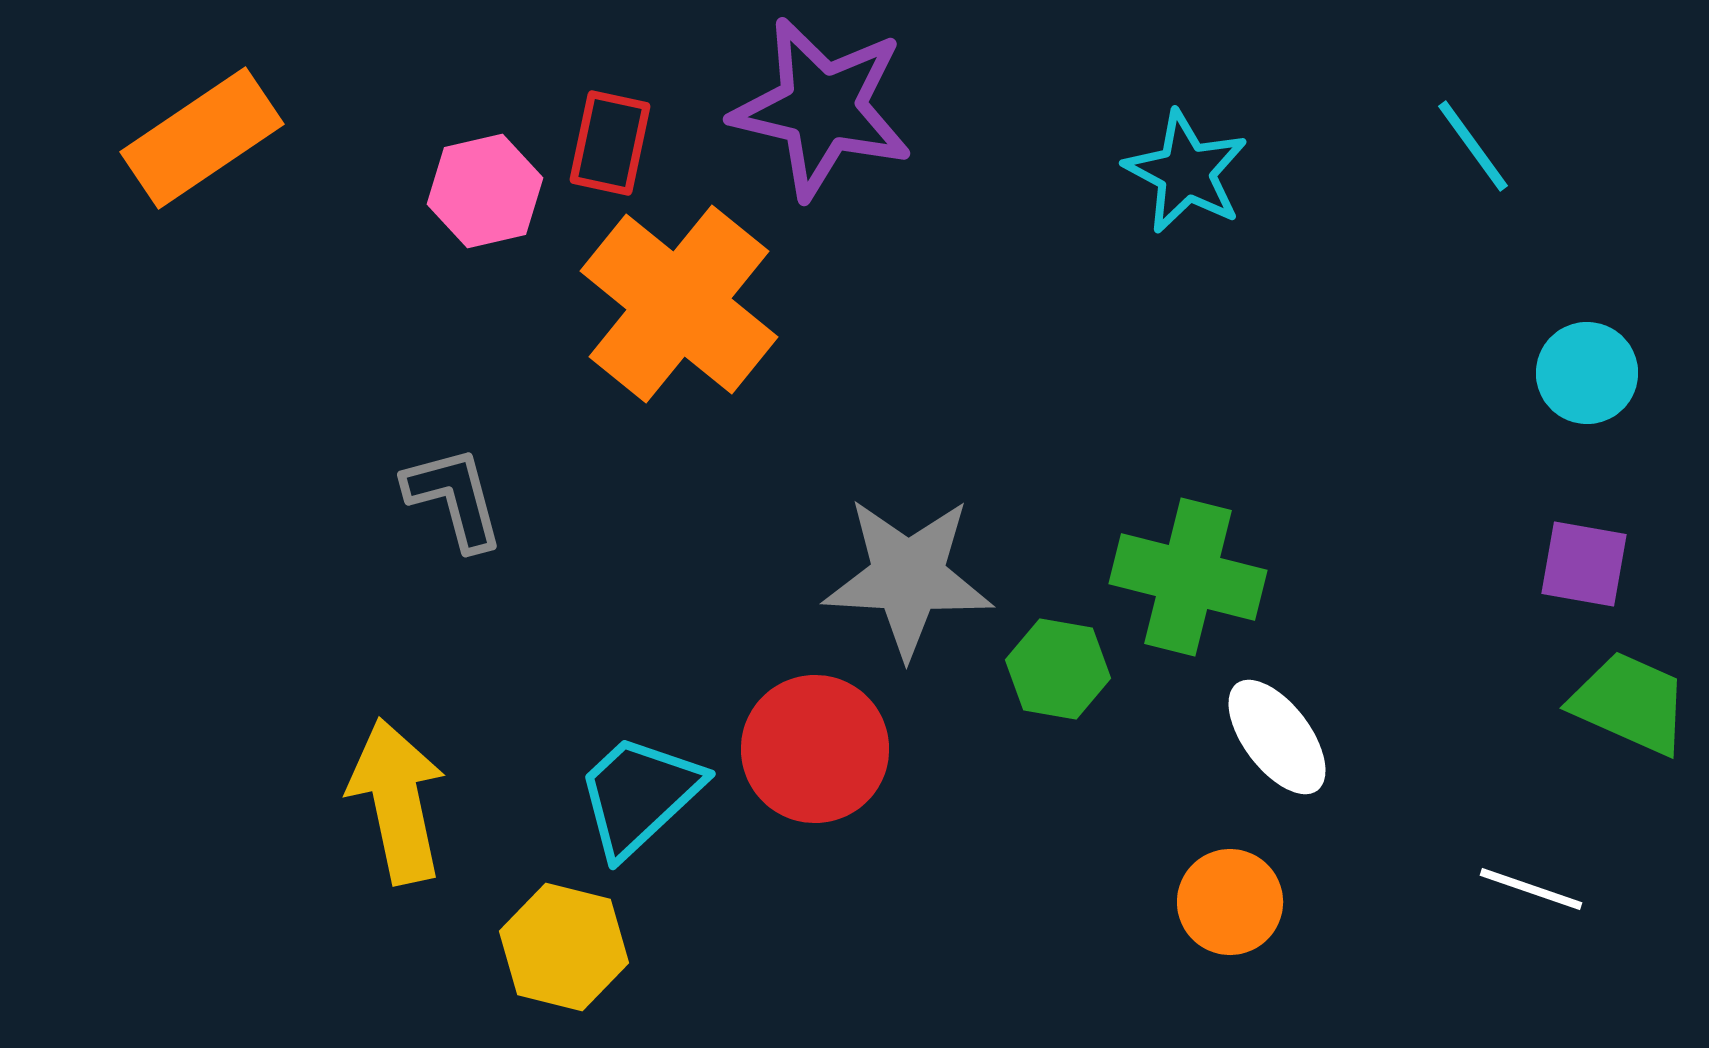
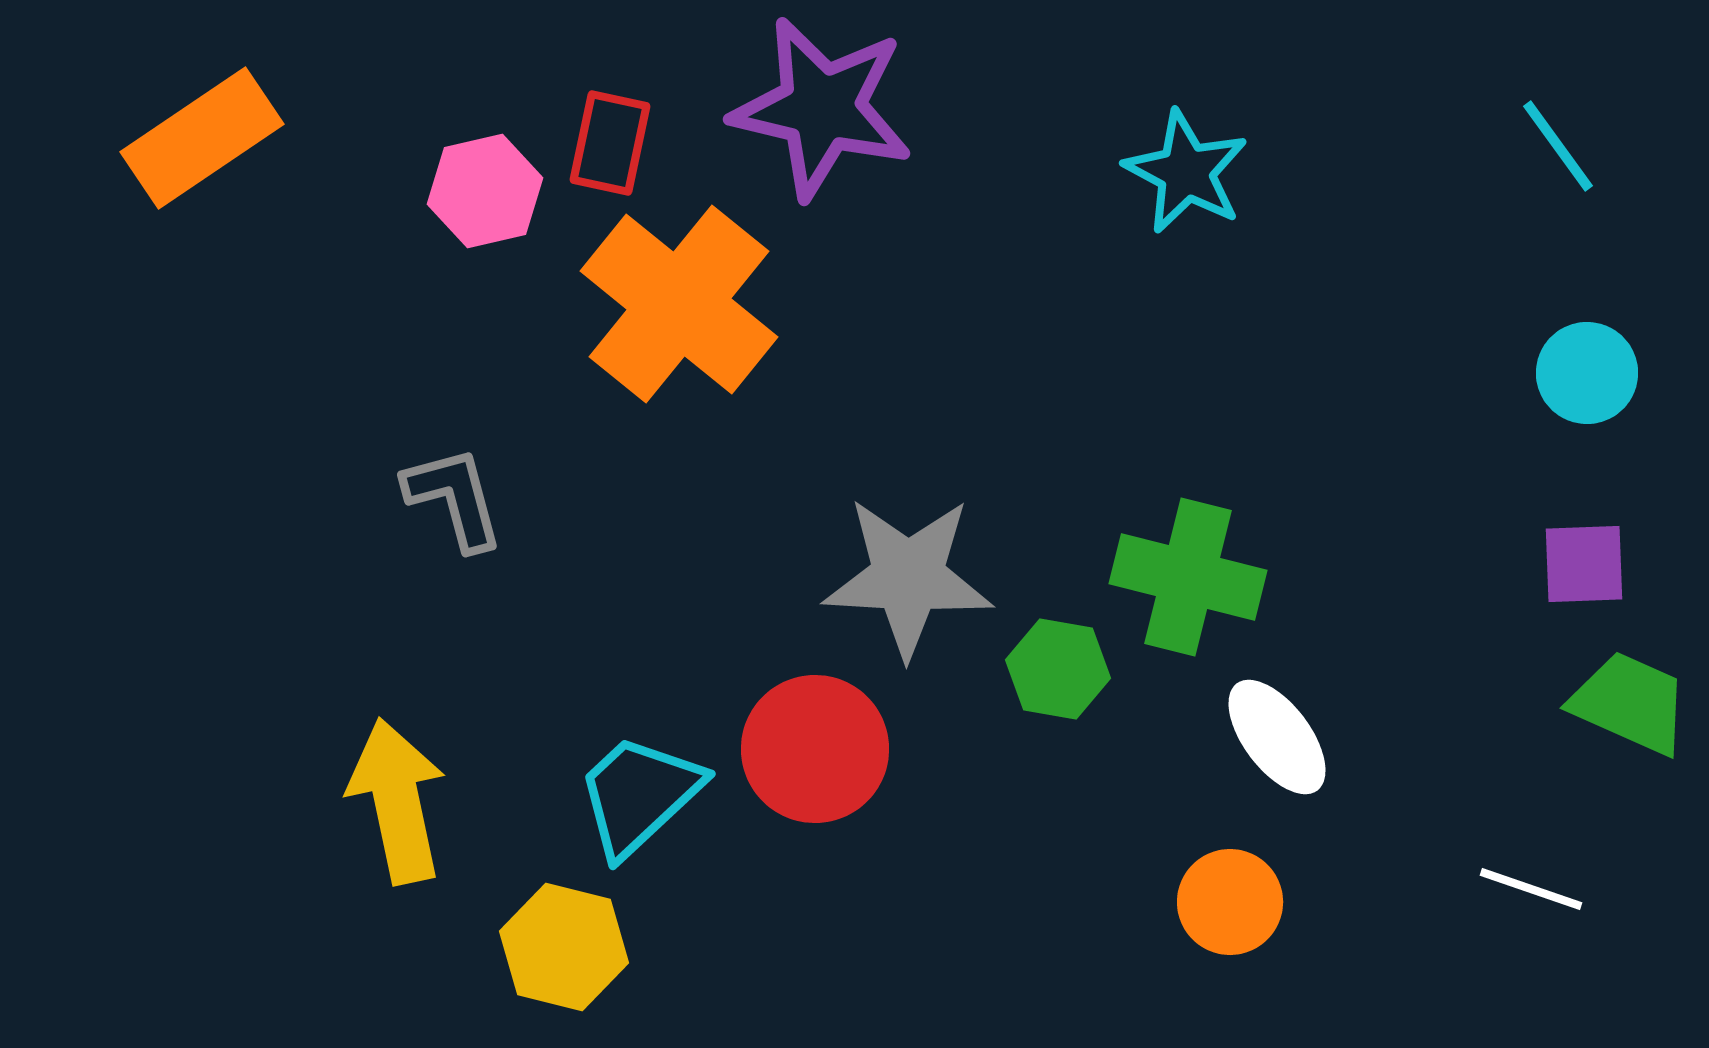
cyan line: moved 85 px right
purple square: rotated 12 degrees counterclockwise
